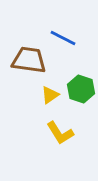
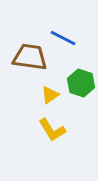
brown trapezoid: moved 1 px right, 3 px up
green hexagon: moved 6 px up
yellow L-shape: moved 8 px left, 3 px up
